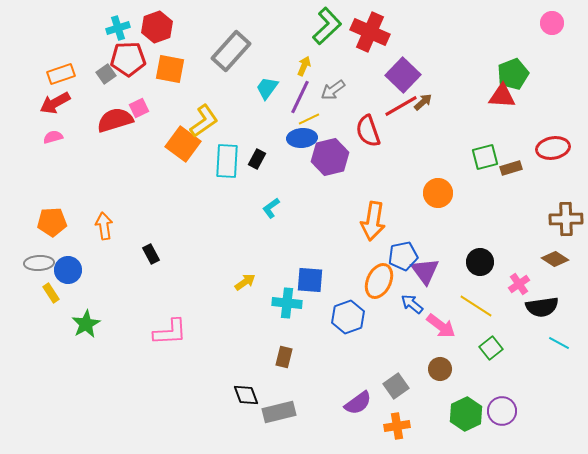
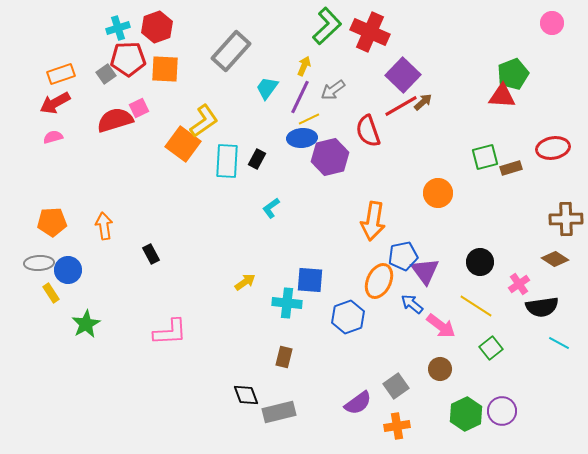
orange square at (170, 69): moved 5 px left; rotated 8 degrees counterclockwise
